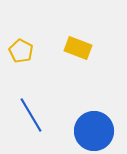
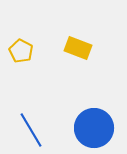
blue line: moved 15 px down
blue circle: moved 3 px up
